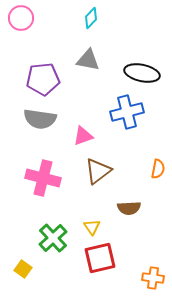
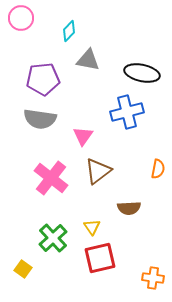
cyan diamond: moved 22 px left, 13 px down
pink triangle: rotated 35 degrees counterclockwise
pink cross: moved 8 px right; rotated 24 degrees clockwise
